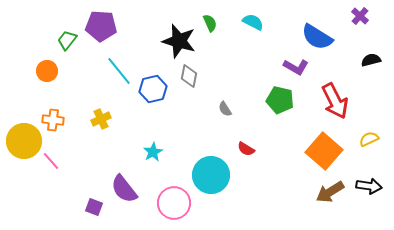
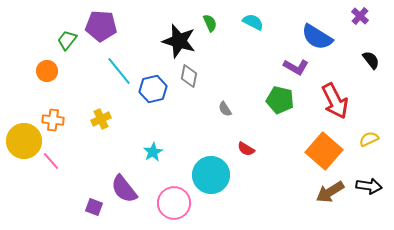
black semicircle: rotated 66 degrees clockwise
